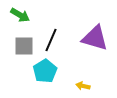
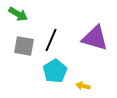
green arrow: moved 2 px left, 1 px up
gray square: rotated 10 degrees clockwise
cyan pentagon: moved 10 px right
